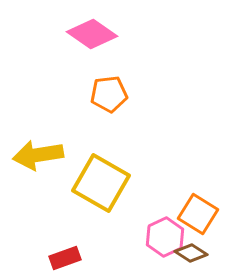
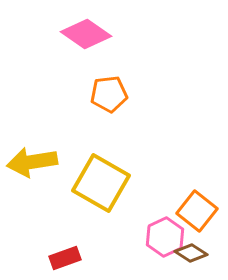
pink diamond: moved 6 px left
yellow arrow: moved 6 px left, 7 px down
orange square: moved 1 px left, 3 px up; rotated 6 degrees clockwise
